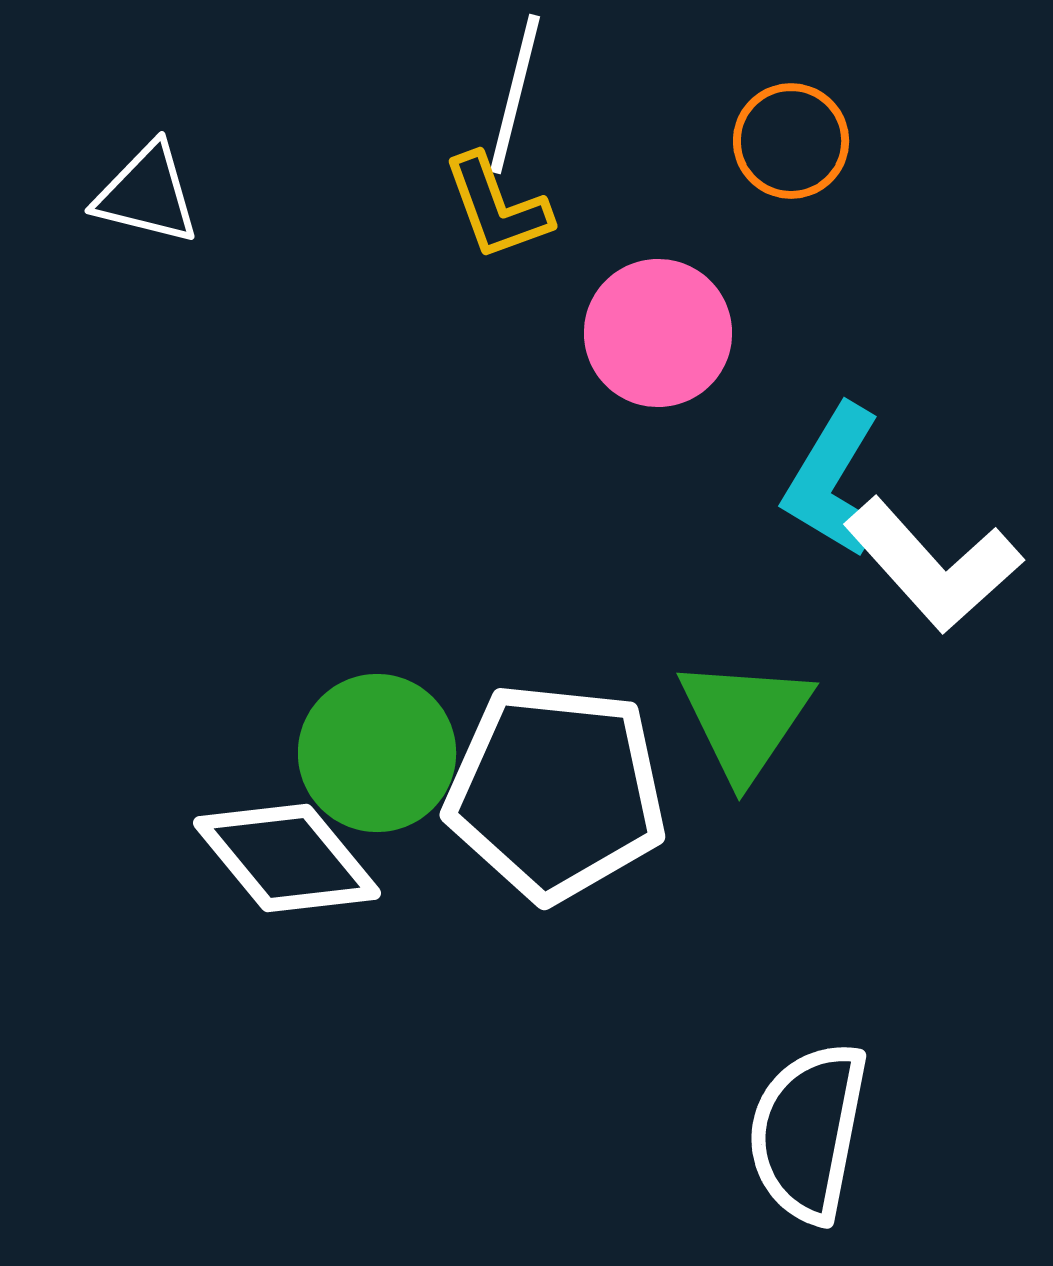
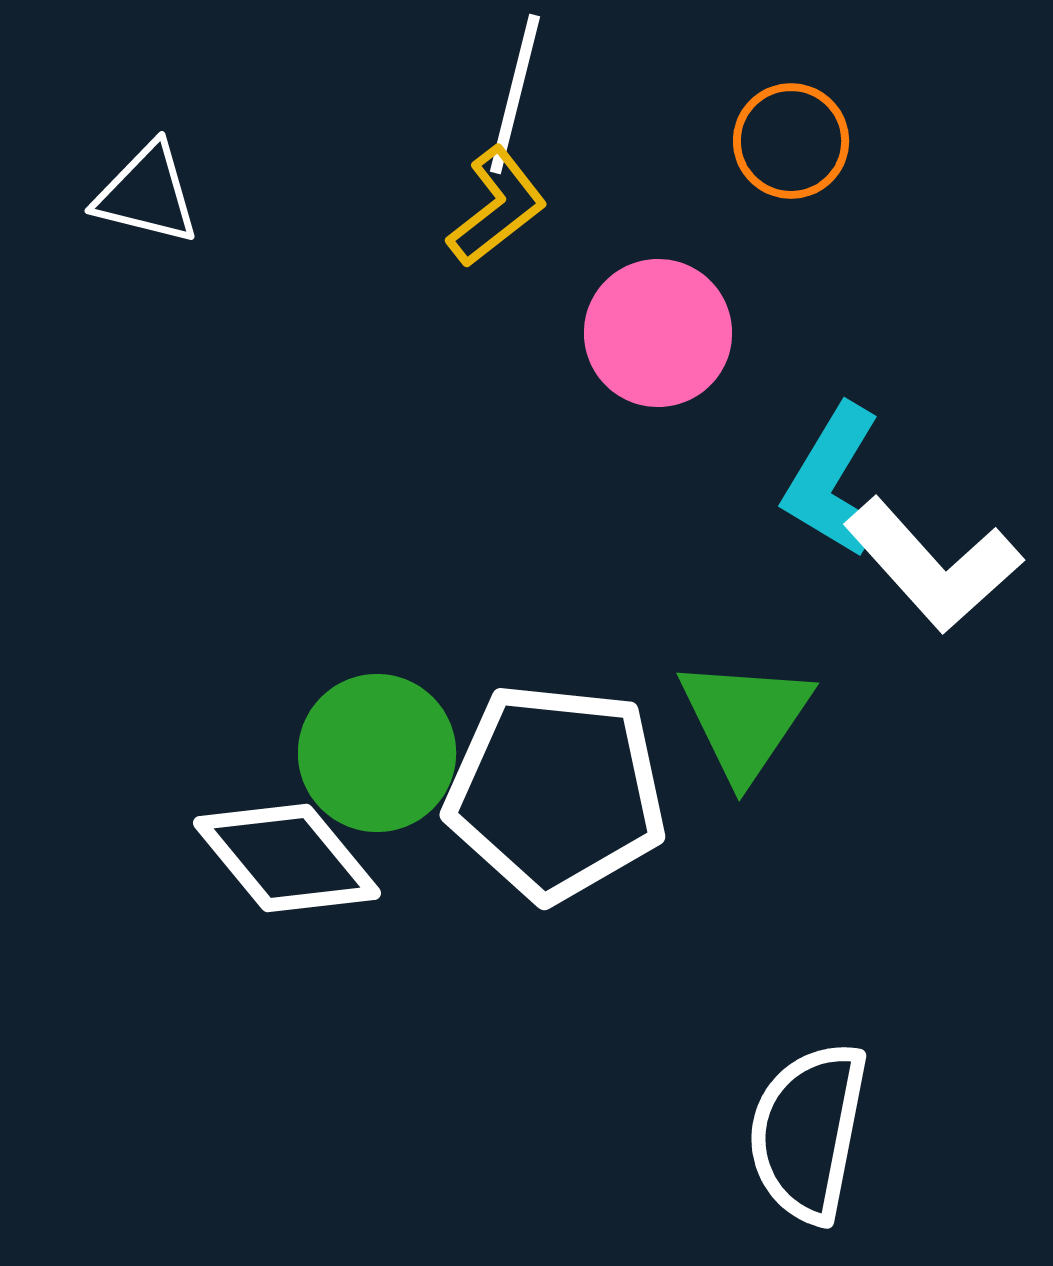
yellow L-shape: rotated 108 degrees counterclockwise
